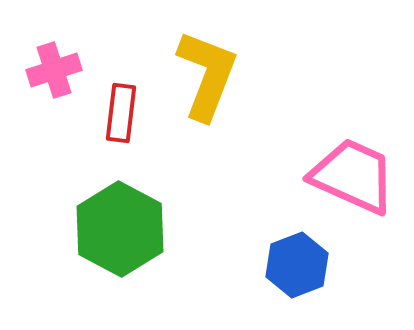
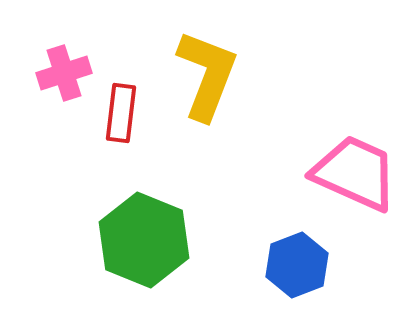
pink cross: moved 10 px right, 3 px down
pink trapezoid: moved 2 px right, 3 px up
green hexagon: moved 24 px right, 11 px down; rotated 6 degrees counterclockwise
